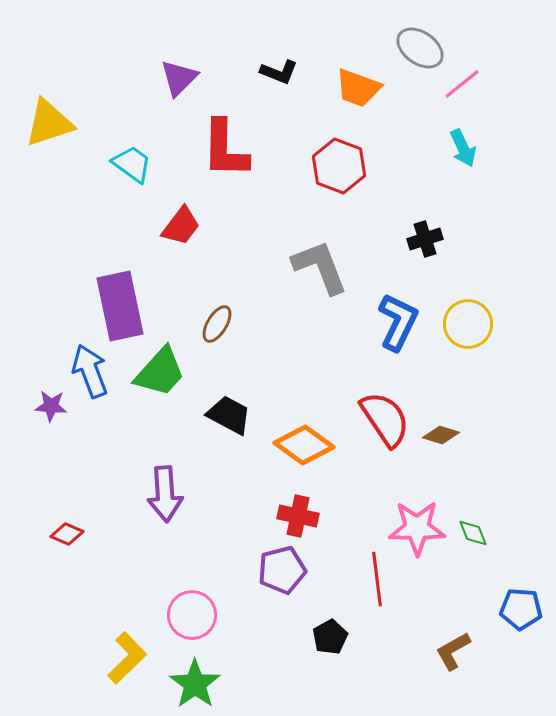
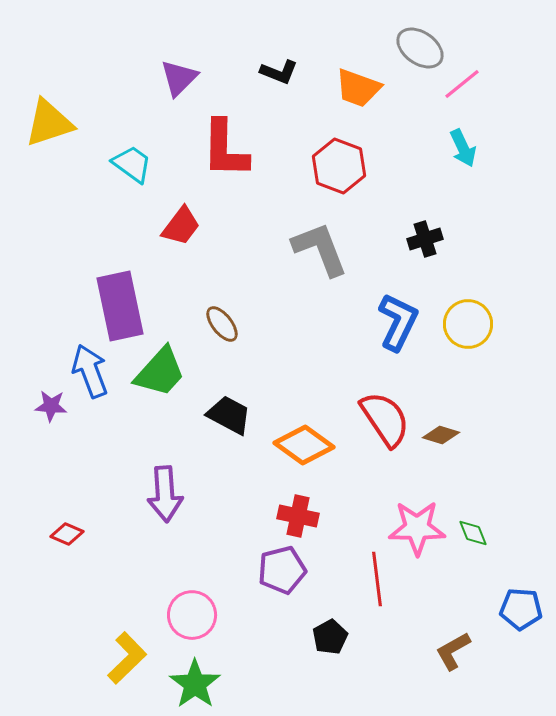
gray L-shape: moved 18 px up
brown ellipse: moved 5 px right; rotated 69 degrees counterclockwise
